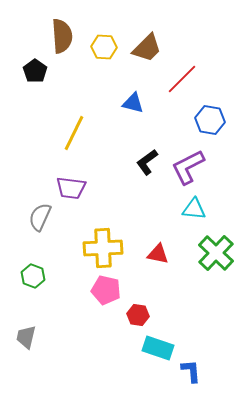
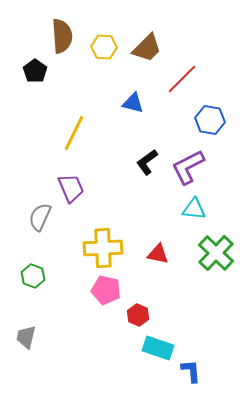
purple trapezoid: rotated 120 degrees counterclockwise
red hexagon: rotated 15 degrees clockwise
